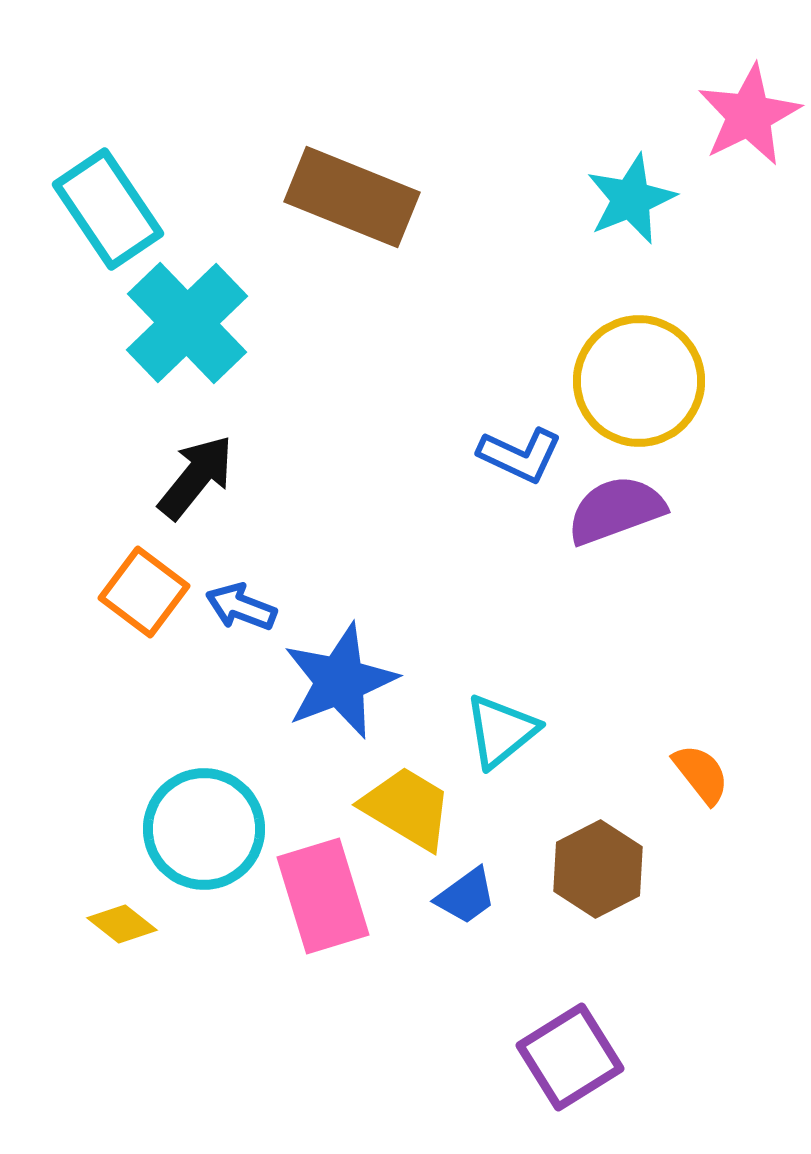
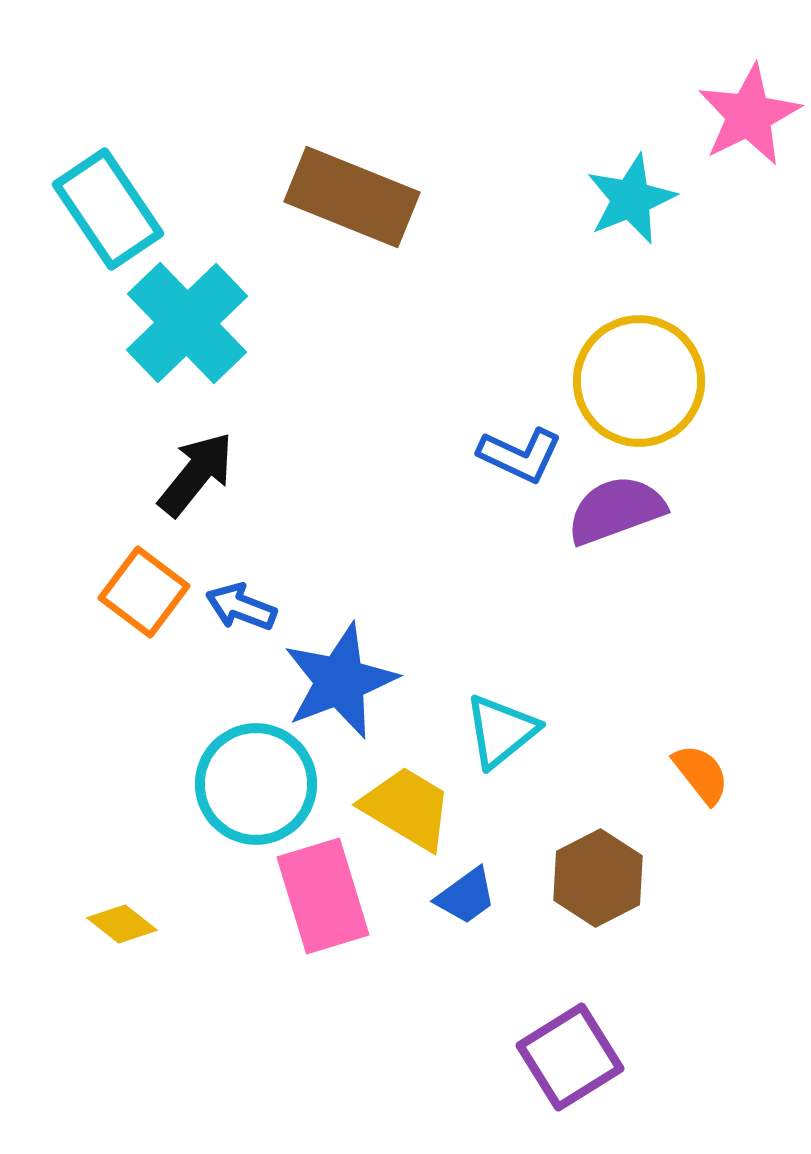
black arrow: moved 3 px up
cyan circle: moved 52 px right, 45 px up
brown hexagon: moved 9 px down
